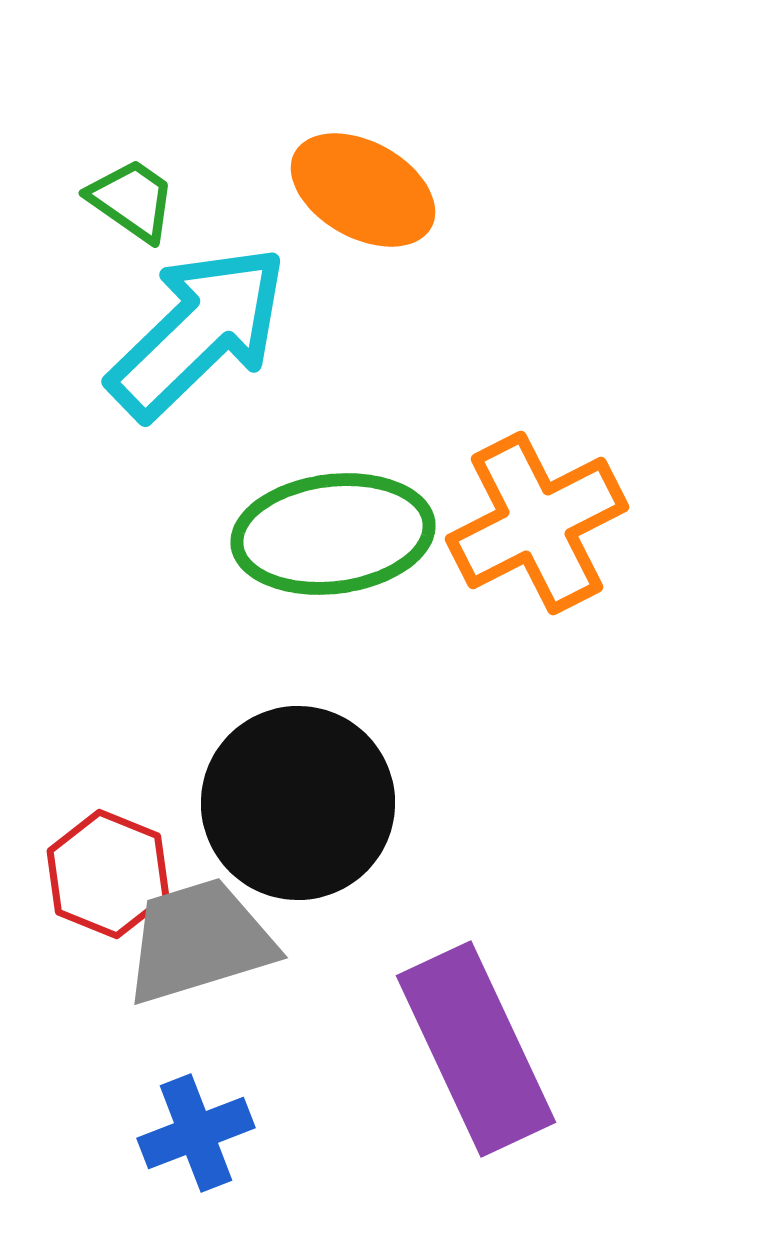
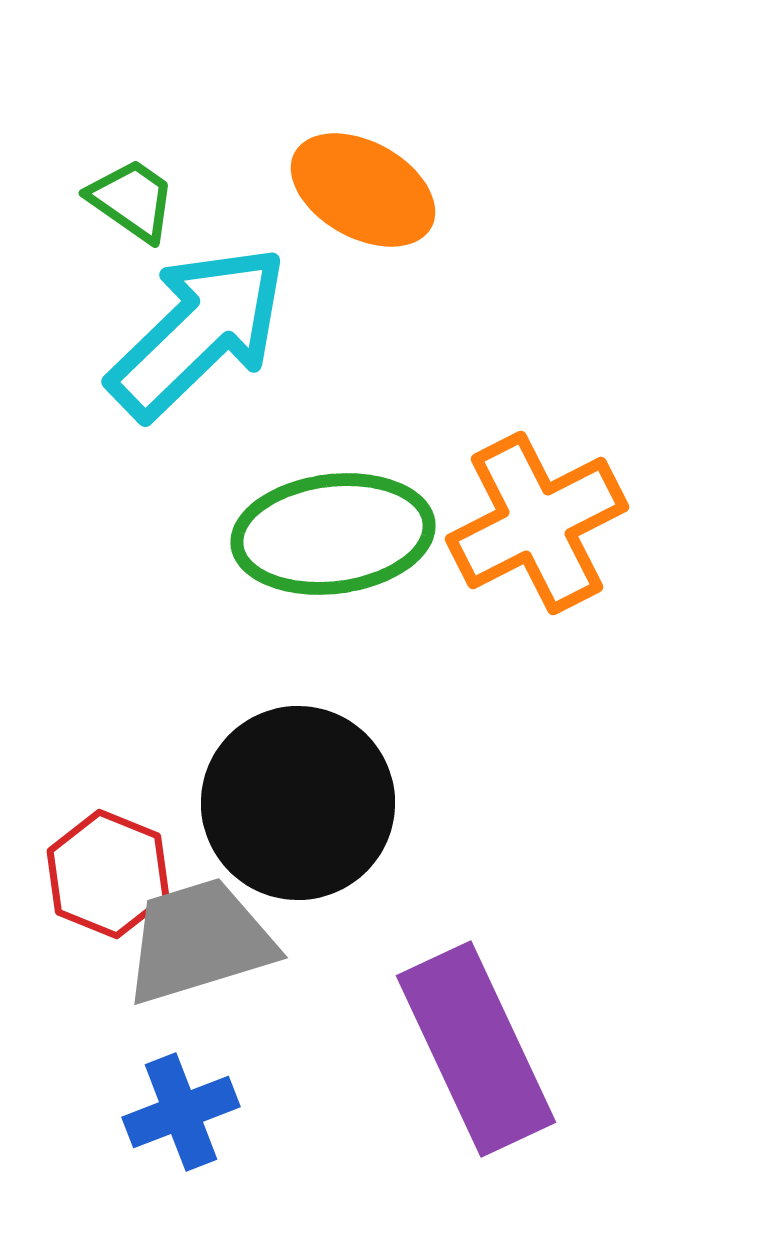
blue cross: moved 15 px left, 21 px up
